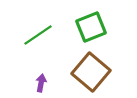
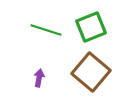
green line: moved 8 px right, 5 px up; rotated 52 degrees clockwise
purple arrow: moved 2 px left, 5 px up
